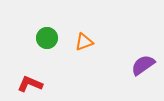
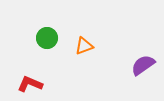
orange triangle: moved 4 px down
